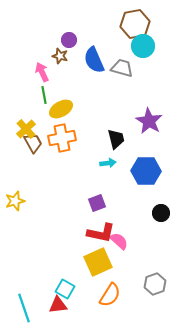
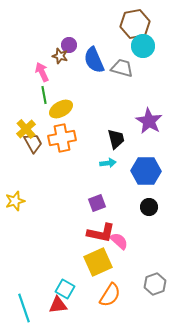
purple circle: moved 5 px down
black circle: moved 12 px left, 6 px up
